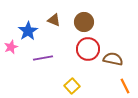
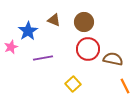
yellow square: moved 1 px right, 2 px up
